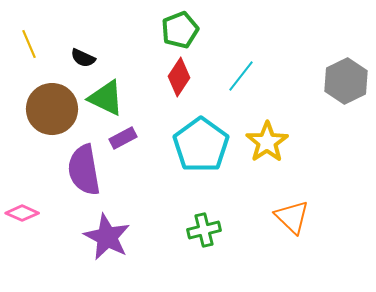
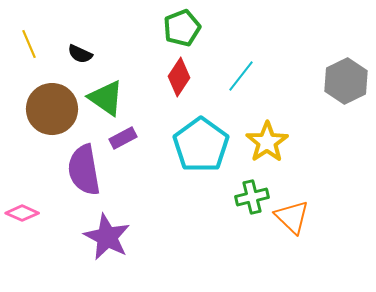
green pentagon: moved 2 px right, 2 px up
black semicircle: moved 3 px left, 4 px up
green triangle: rotated 9 degrees clockwise
green cross: moved 48 px right, 33 px up
